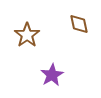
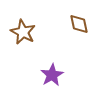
brown star: moved 4 px left, 3 px up; rotated 10 degrees counterclockwise
